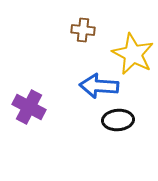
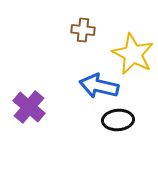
blue arrow: rotated 9 degrees clockwise
purple cross: rotated 12 degrees clockwise
